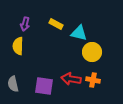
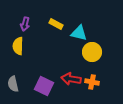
orange cross: moved 1 px left, 2 px down
purple square: rotated 18 degrees clockwise
